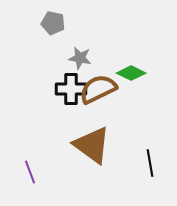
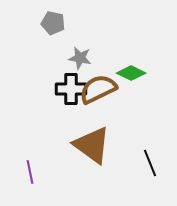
black line: rotated 12 degrees counterclockwise
purple line: rotated 10 degrees clockwise
